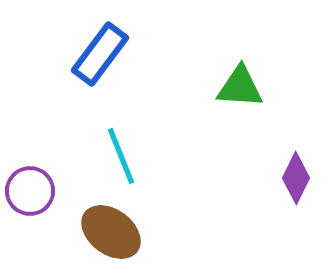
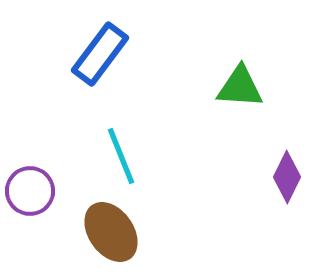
purple diamond: moved 9 px left, 1 px up
brown ellipse: rotated 18 degrees clockwise
